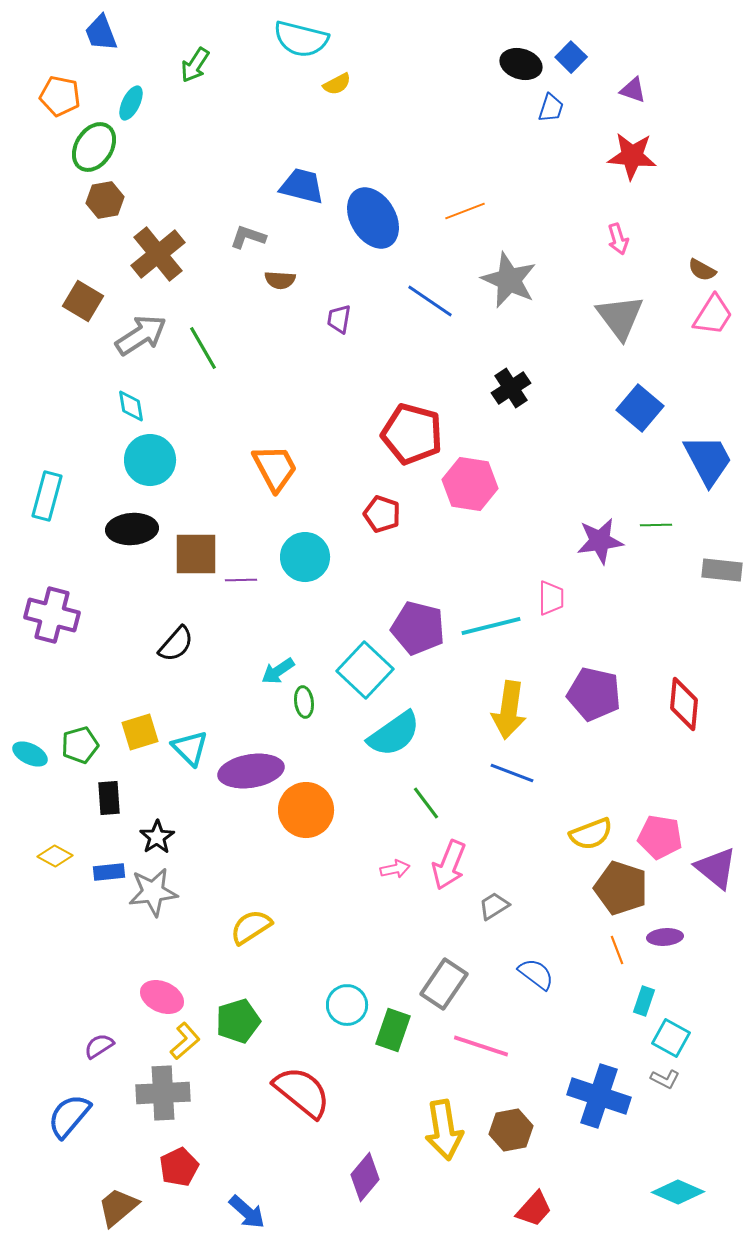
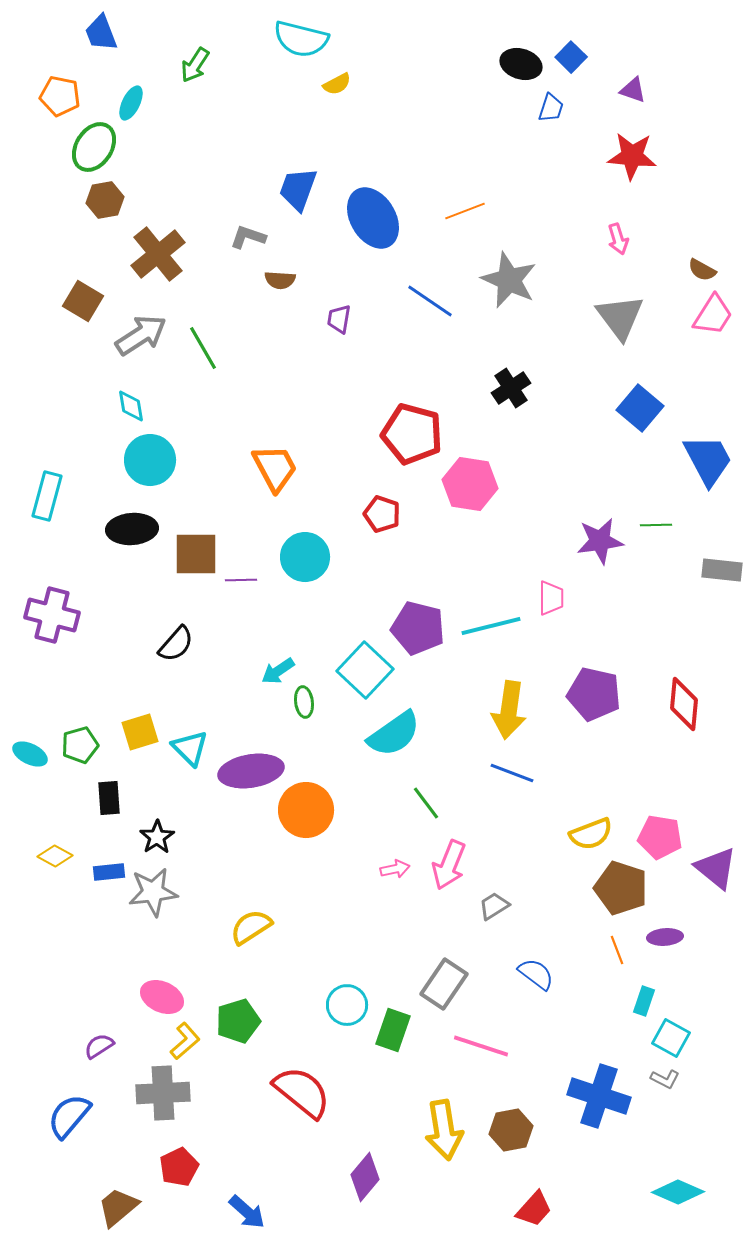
blue trapezoid at (302, 186): moved 4 px left, 3 px down; rotated 84 degrees counterclockwise
